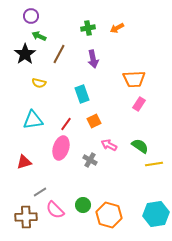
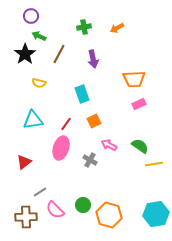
green cross: moved 4 px left, 1 px up
pink rectangle: rotated 32 degrees clockwise
red triangle: rotated 21 degrees counterclockwise
